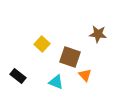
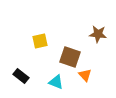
yellow square: moved 2 px left, 3 px up; rotated 35 degrees clockwise
black rectangle: moved 3 px right
